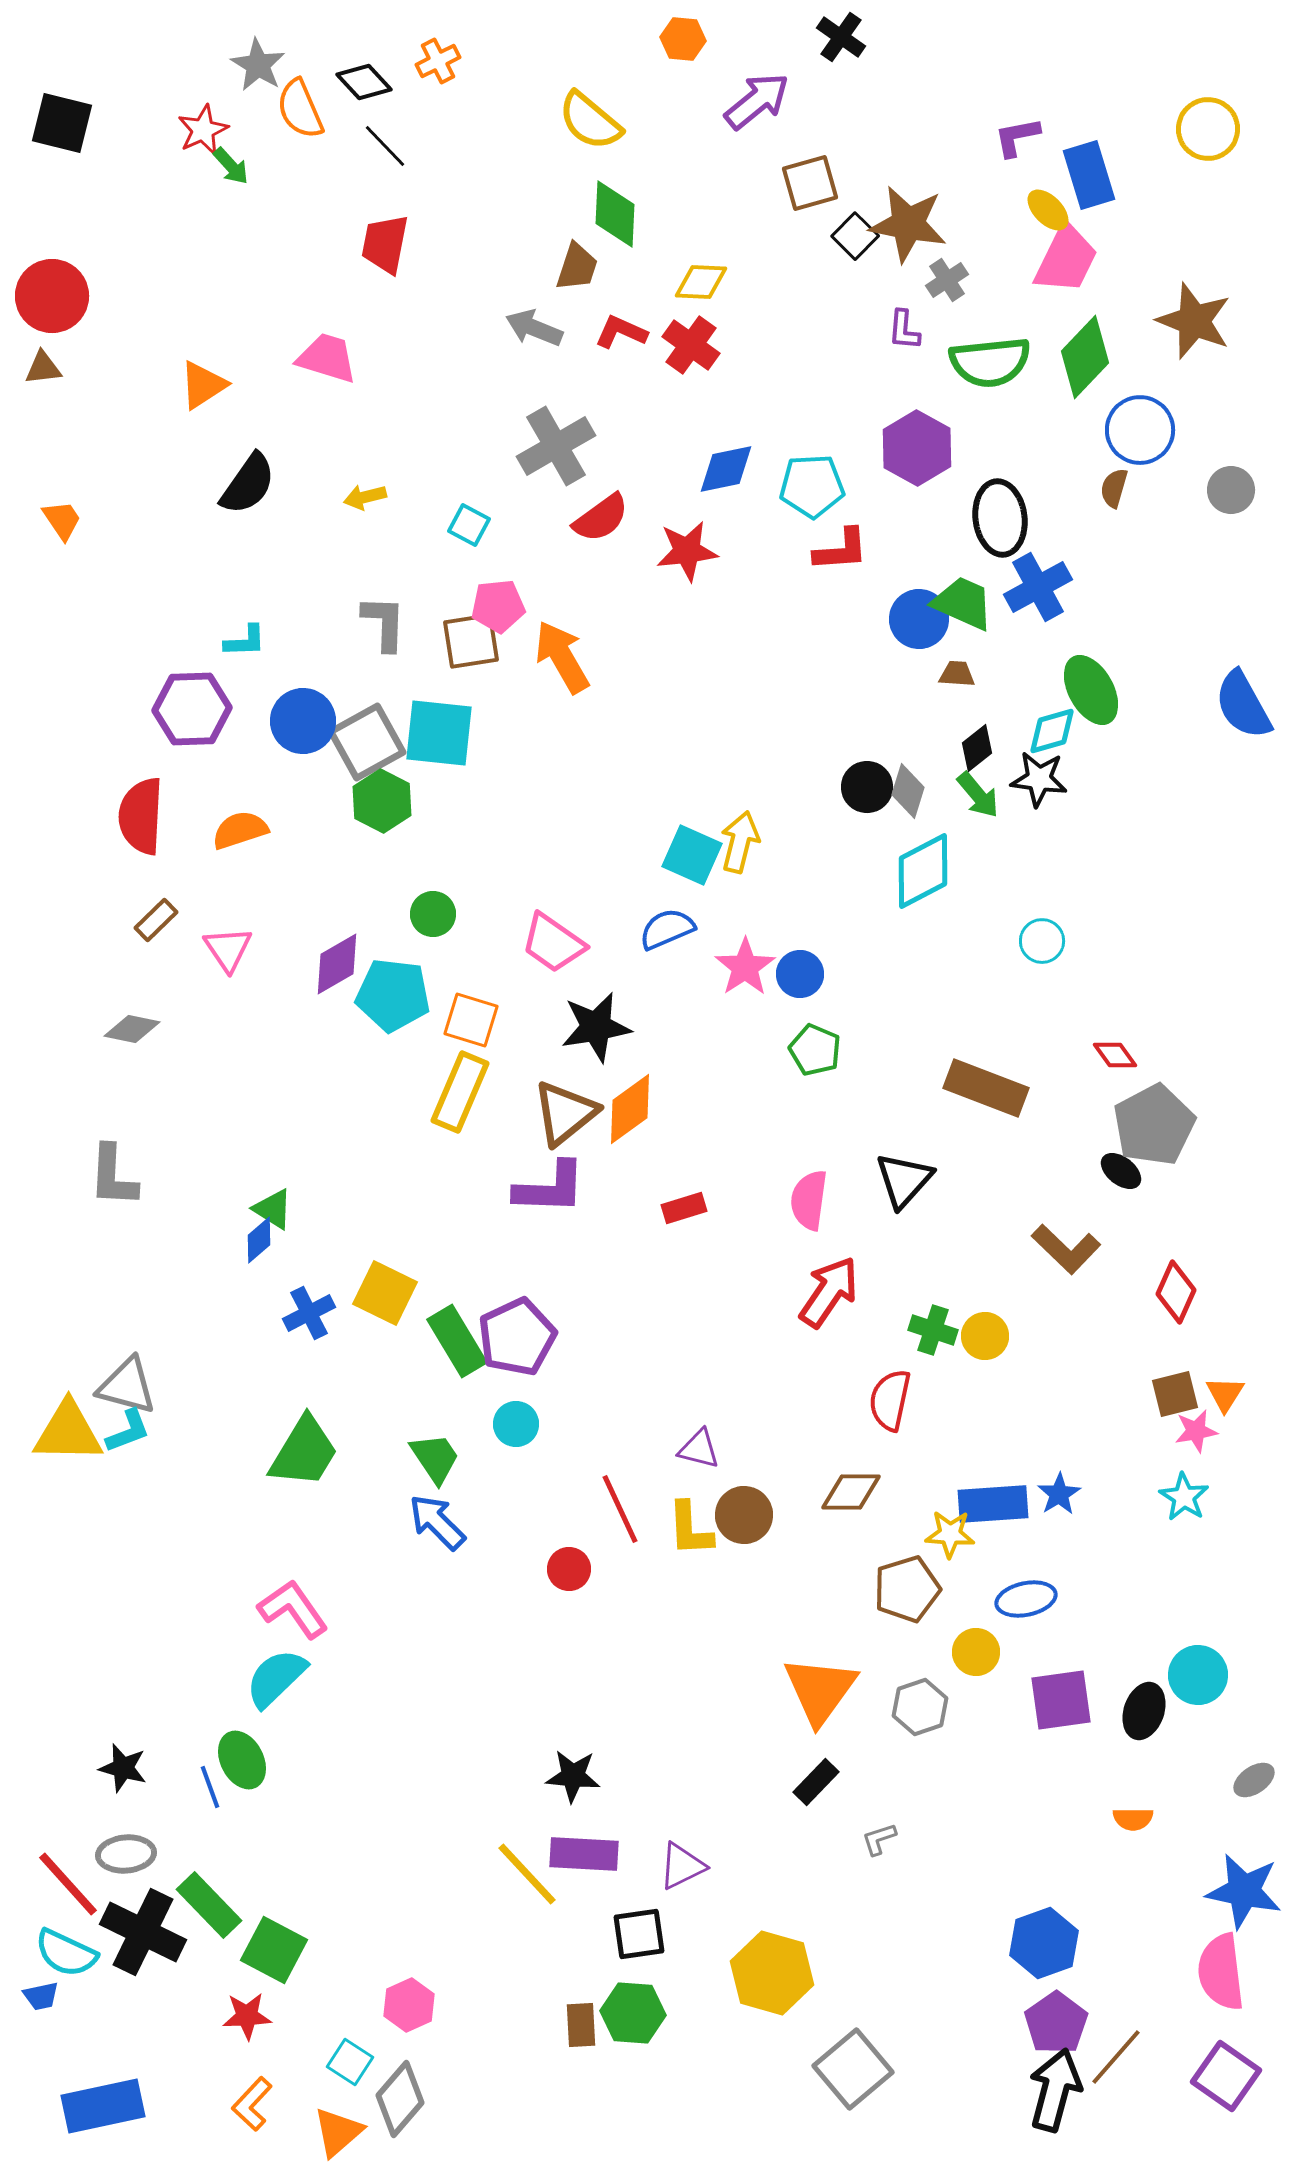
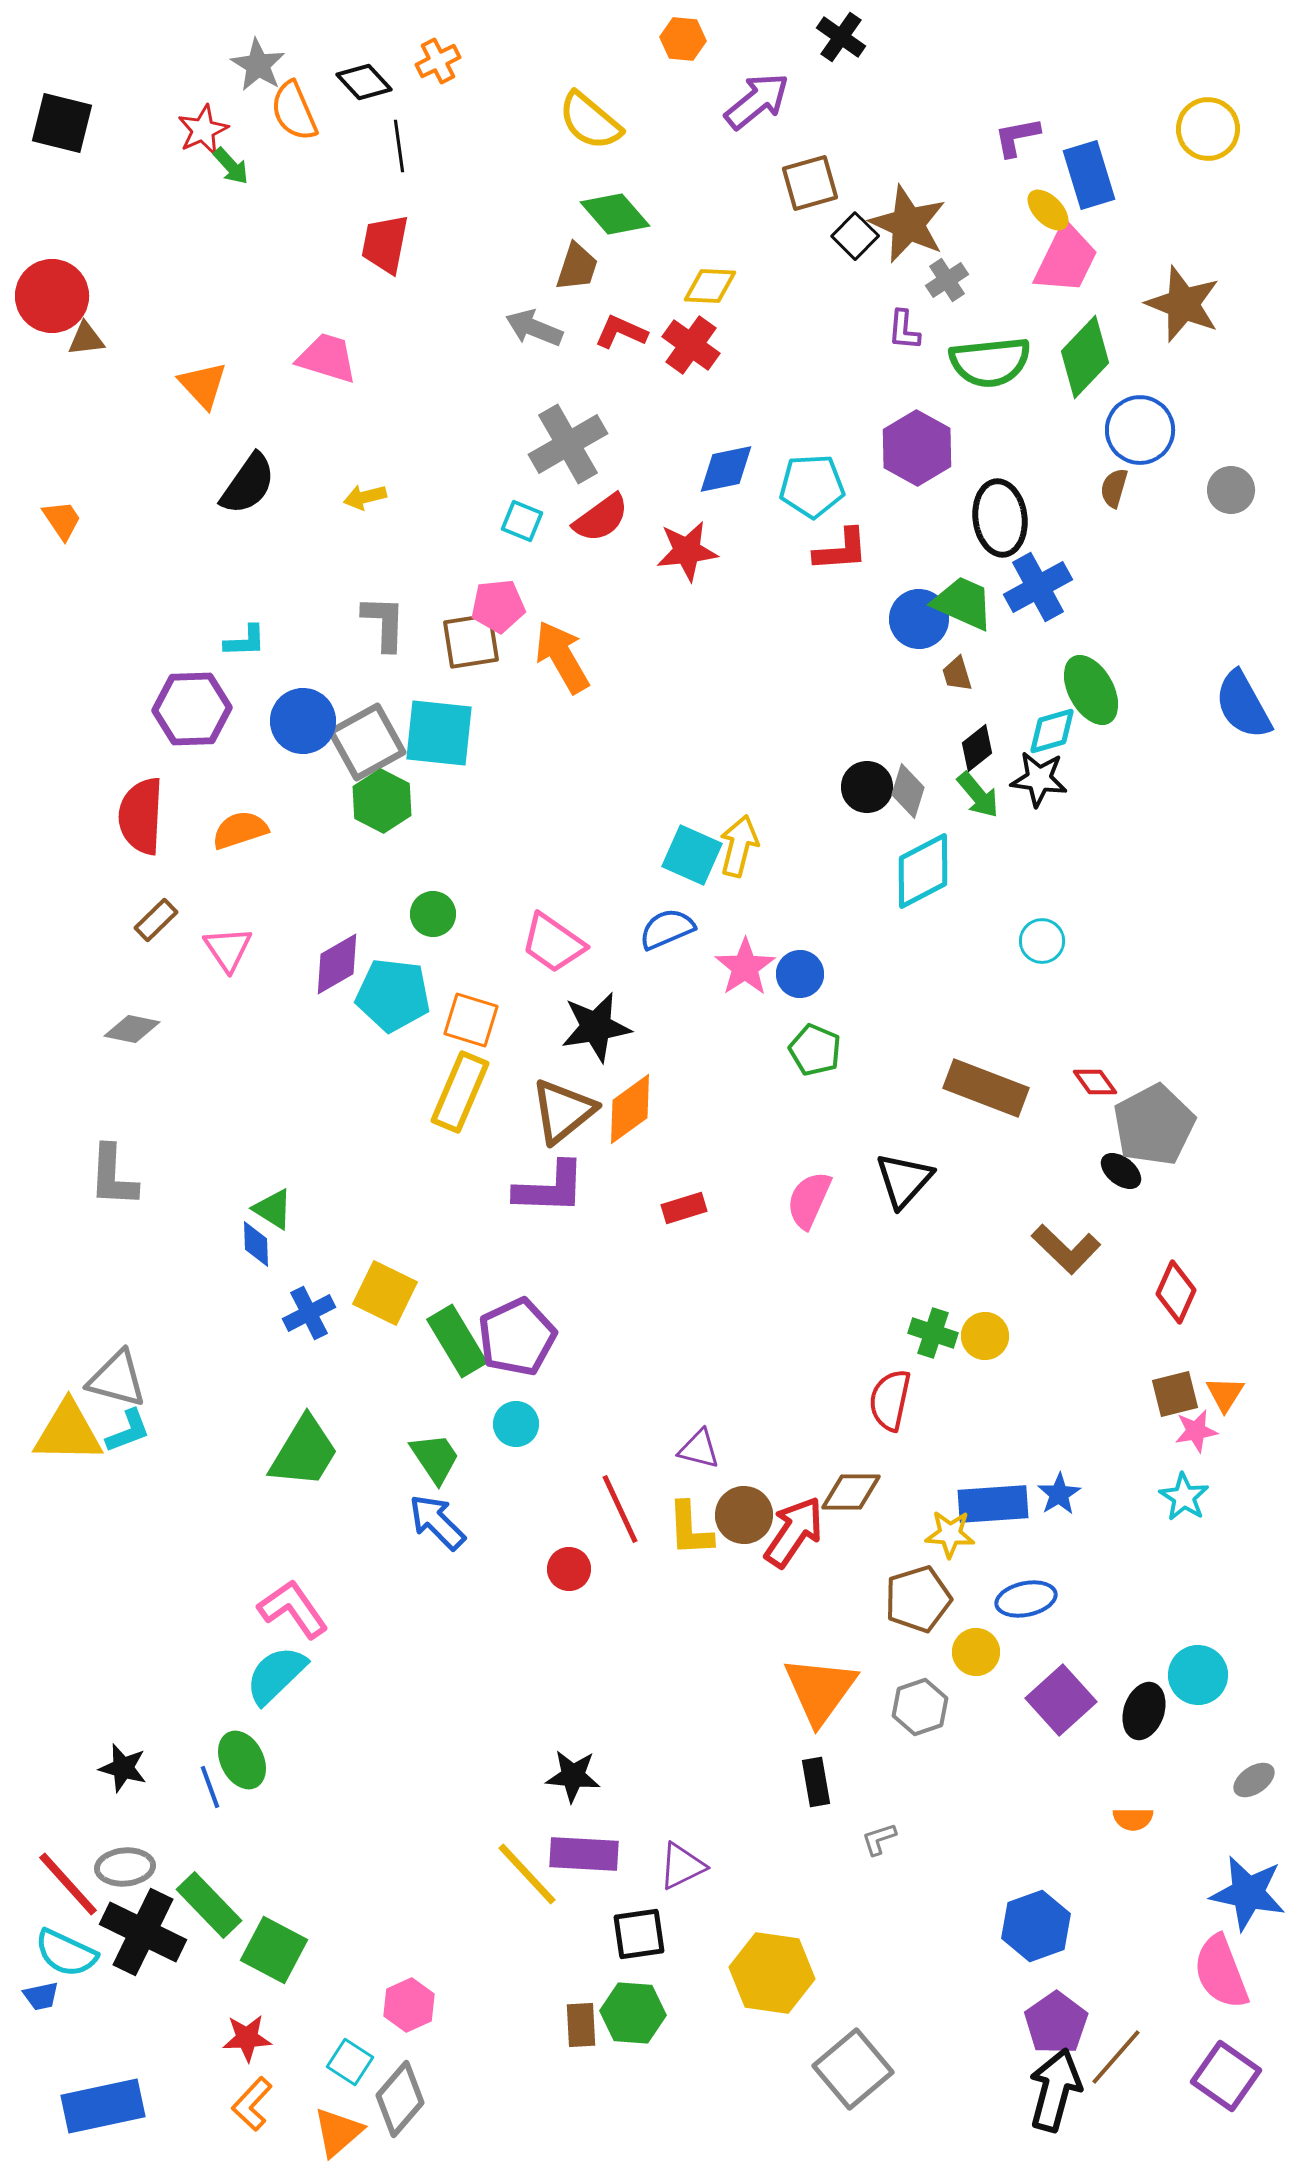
orange semicircle at (300, 109): moved 6 px left, 2 px down
black line at (385, 146): moved 14 px right; rotated 36 degrees clockwise
green diamond at (615, 214): rotated 44 degrees counterclockwise
brown star at (908, 224): rotated 14 degrees clockwise
yellow diamond at (701, 282): moved 9 px right, 4 px down
brown star at (1194, 321): moved 11 px left, 17 px up
brown triangle at (43, 368): moved 43 px right, 29 px up
orange triangle at (203, 385): rotated 40 degrees counterclockwise
gray cross at (556, 446): moved 12 px right, 2 px up
cyan square at (469, 525): moved 53 px right, 4 px up; rotated 6 degrees counterclockwise
brown trapezoid at (957, 674): rotated 111 degrees counterclockwise
yellow arrow at (740, 842): moved 1 px left, 4 px down
red diamond at (1115, 1055): moved 20 px left, 27 px down
brown triangle at (565, 1113): moved 2 px left, 2 px up
pink semicircle at (809, 1200): rotated 16 degrees clockwise
blue diamond at (259, 1240): moved 3 px left, 4 px down; rotated 51 degrees counterclockwise
red arrow at (829, 1292): moved 35 px left, 240 px down
green cross at (933, 1330): moved 3 px down
gray triangle at (127, 1386): moved 10 px left, 7 px up
brown pentagon at (907, 1589): moved 11 px right, 10 px down
cyan semicircle at (276, 1678): moved 3 px up
purple square at (1061, 1700): rotated 34 degrees counterclockwise
black rectangle at (816, 1782): rotated 54 degrees counterclockwise
gray ellipse at (126, 1854): moved 1 px left, 13 px down
blue star at (1244, 1891): moved 4 px right, 2 px down
blue hexagon at (1044, 1943): moved 8 px left, 17 px up
pink semicircle at (1221, 1972): rotated 14 degrees counterclockwise
yellow hexagon at (772, 1973): rotated 8 degrees counterclockwise
red star at (247, 2016): moved 22 px down
